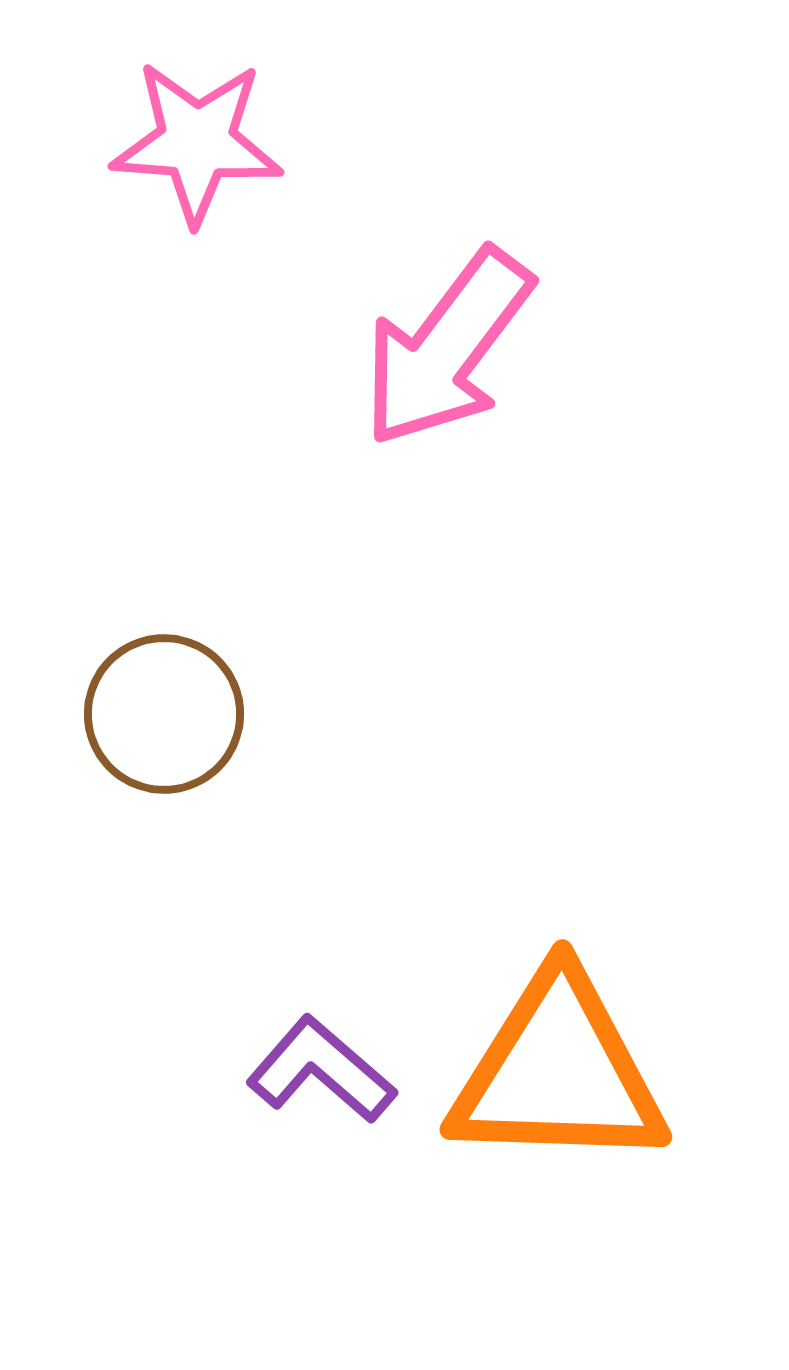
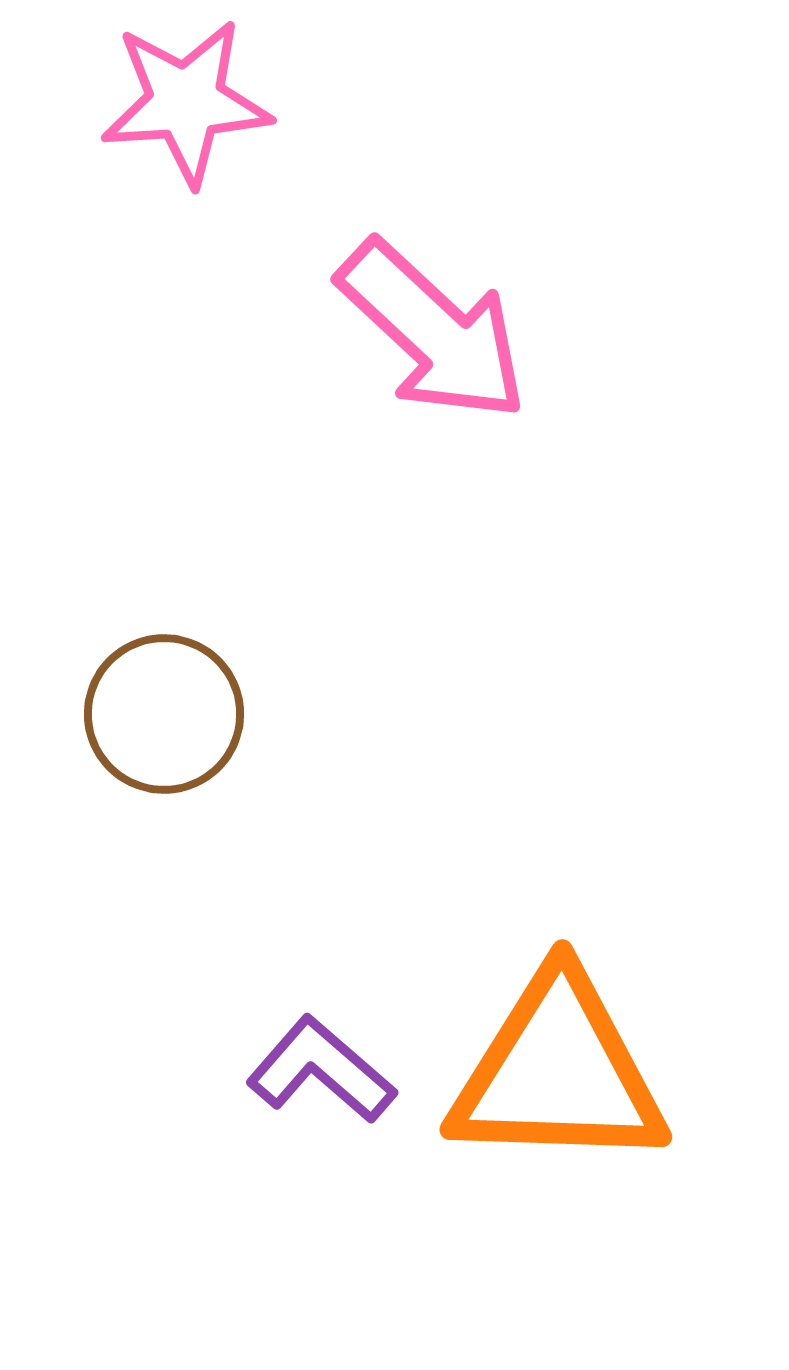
pink star: moved 11 px left, 40 px up; rotated 8 degrees counterclockwise
pink arrow: moved 14 px left, 17 px up; rotated 84 degrees counterclockwise
